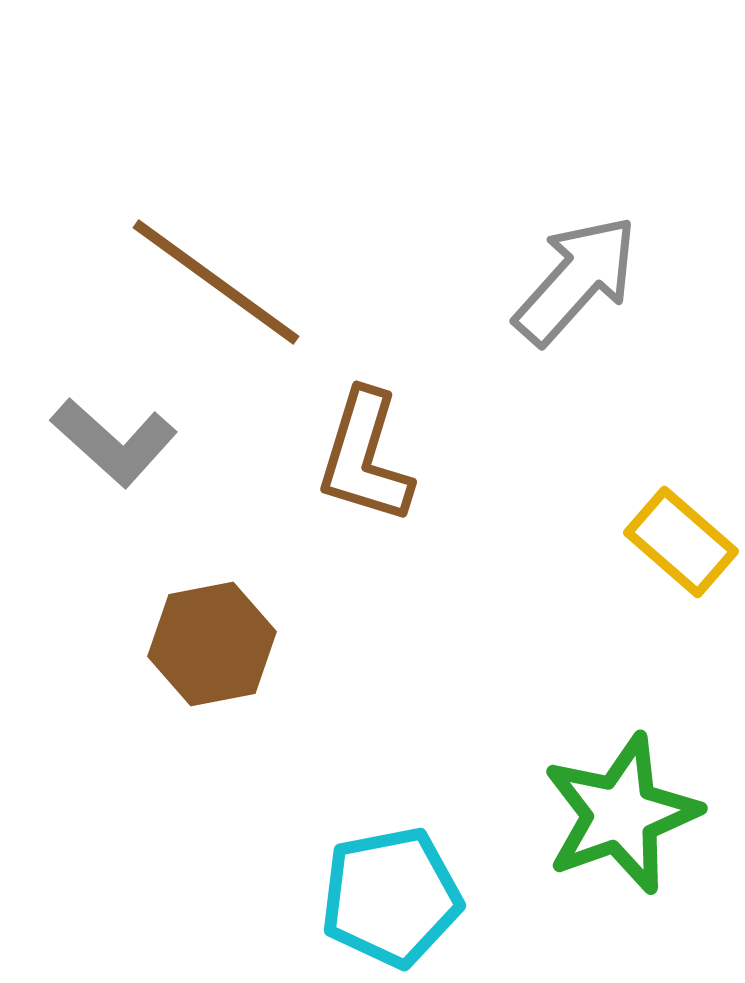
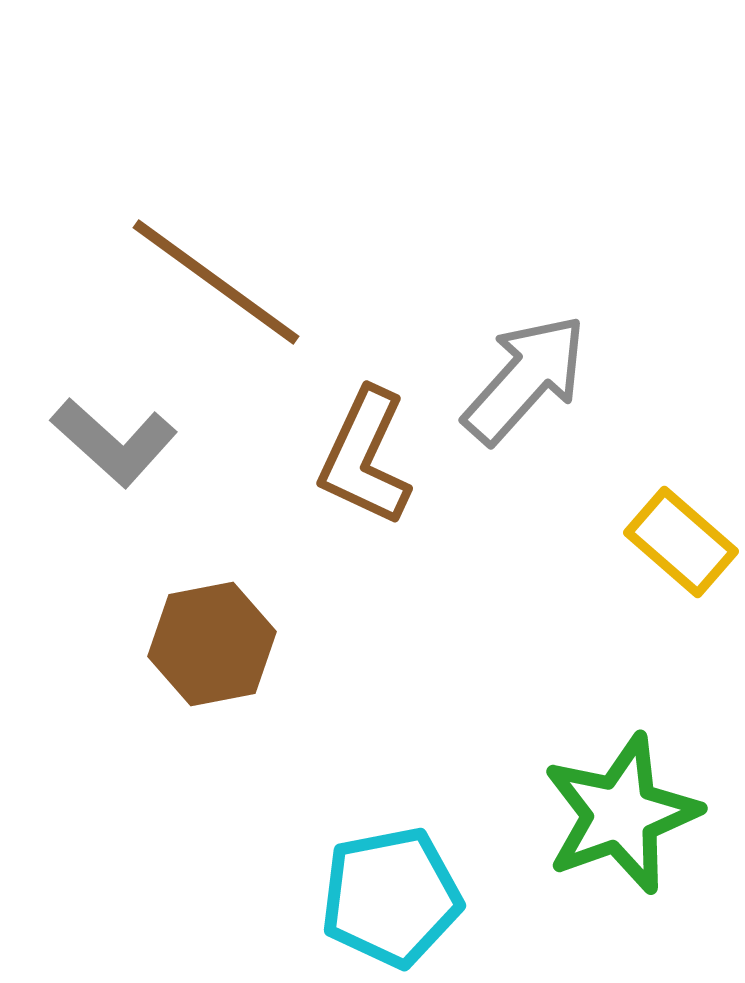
gray arrow: moved 51 px left, 99 px down
brown L-shape: rotated 8 degrees clockwise
